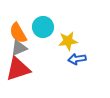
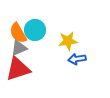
cyan circle: moved 8 px left, 3 px down
